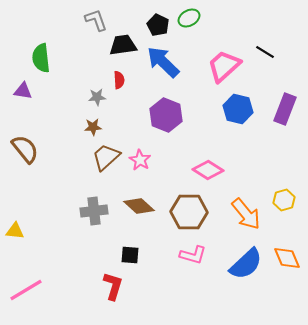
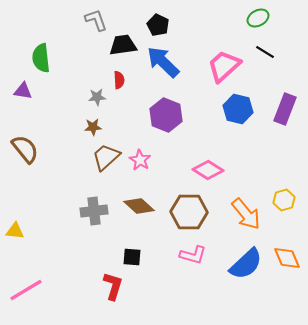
green ellipse: moved 69 px right
black square: moved 2 px right, 2 px down
